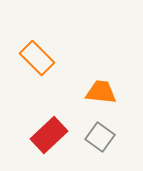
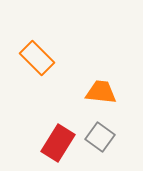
red rectangle: moved 9 px right, 8 px down; rotated 15 degrees counterclockwise
